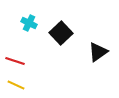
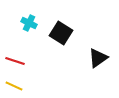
black square: rotated 15 degrees counterclockwise
black triangle: moved 6 px down
yellow line: moved 2 px left, 1 px down
